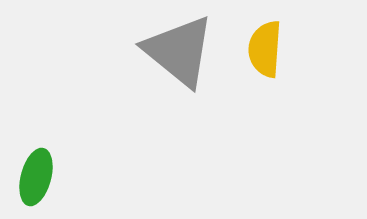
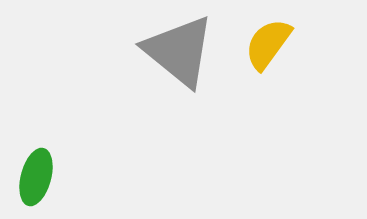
yellow semicircle: moved 3 px right, 5 px up; rotated 32 degrees clockwise
